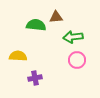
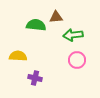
green arrow: moved 2 px up
purple cross: rotated 24 degrees clockwise
